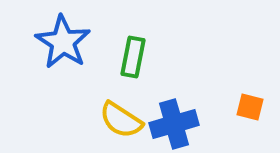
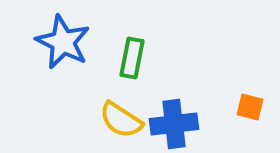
blue star: rotated 6 degrees counterclockwise
green rectangle: moved 1 px left, 1 px down
blue cross: rotated 9 degrees clockwise
